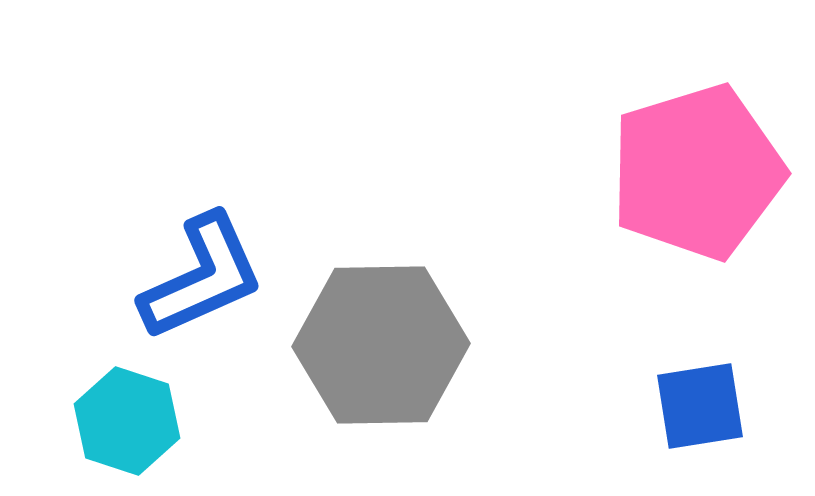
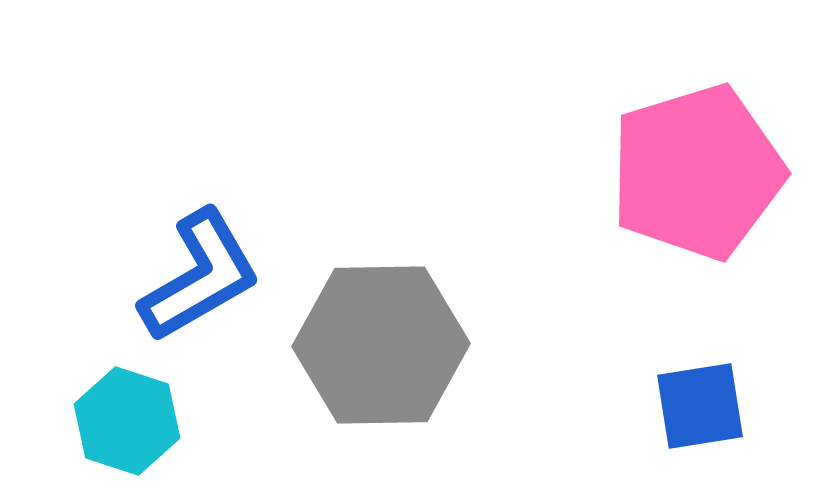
blue L-shape: moved 2 px left, 1 px up; rotated 6 degrees counterclockwise
